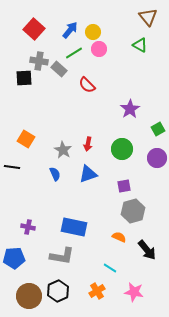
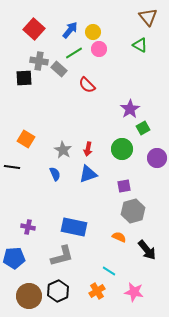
green square: moved 15 px left, 1 px up
red arrow: moved 5 px down
gray L-shape: rotated 25 degrees counterclockwise
cyan line: moved 1 px left, 3 px down
